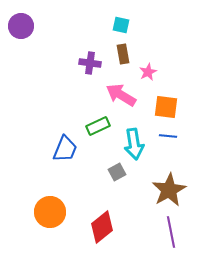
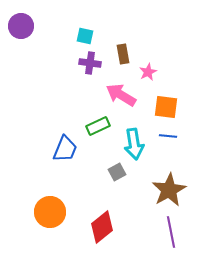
cyan square: moved 36 px left, 11 px down
